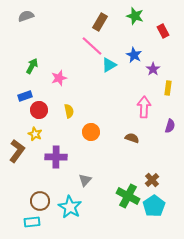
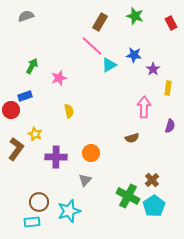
red rectangle: moved 8 px right, 8 px up
blue star: rotated 21 degrees counterclockwise
red circle: moved 28 px left
orange circle: moved 21 px down
brown semicircle: rotated 144 degrees clockwise
brown L-shape: moved 1 px left, 2 px up
brown circle: moved 1 px left, 1 px down
cyan star: moved 1 px left, 4 px down; rotated 25 degrees clockwise
